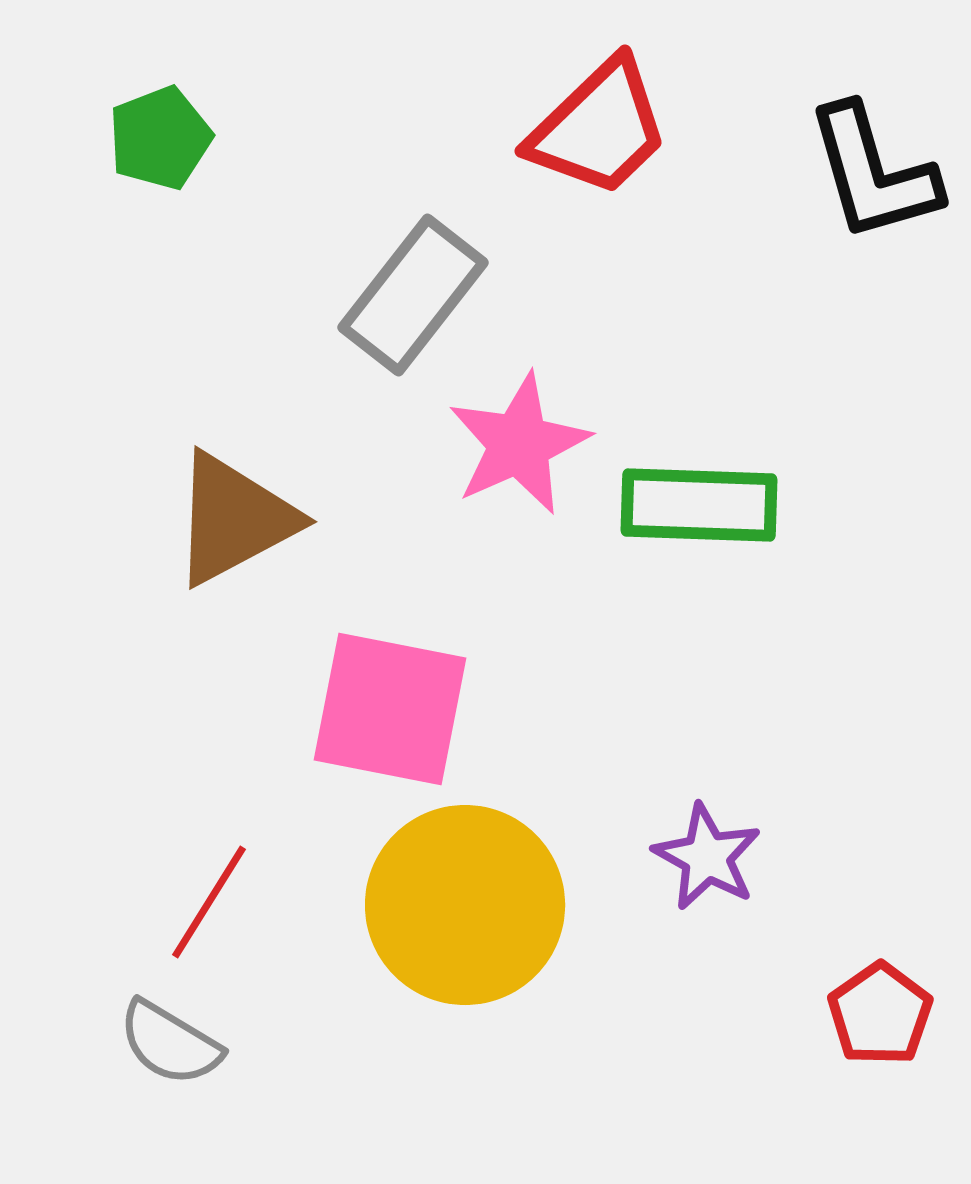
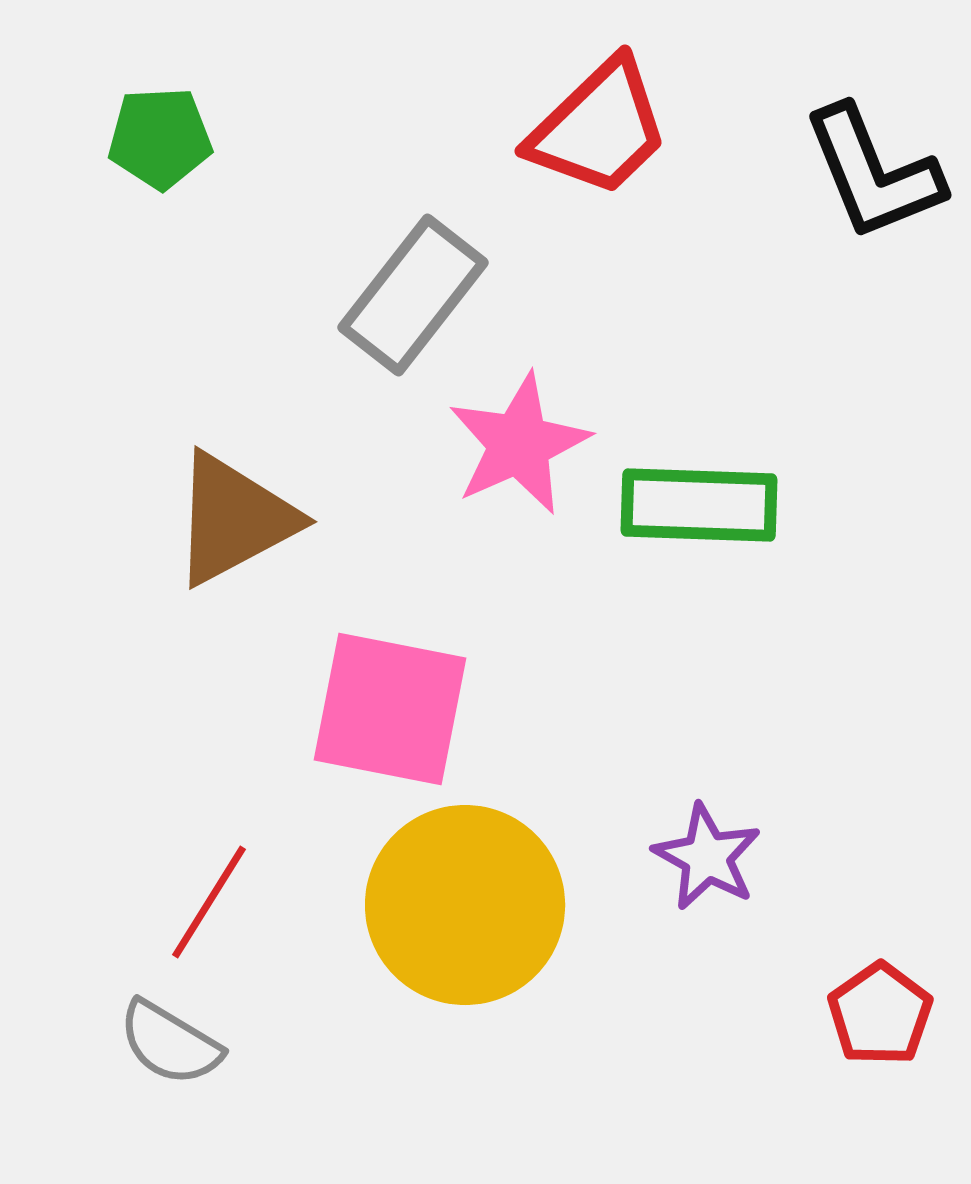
green pentagon: rotated 18 degrees clockwise
black L-shape: rotated 6 degrees counterclockwise
